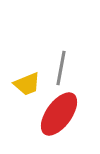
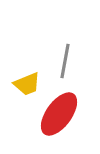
gray line: moved 4 px right, 7 px up
